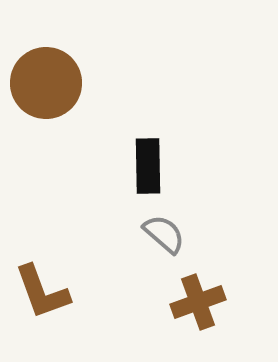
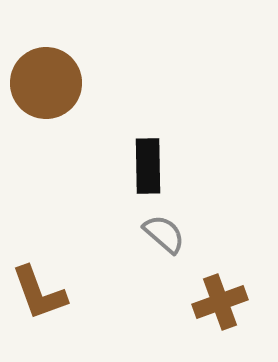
brown L-shape: moved 3 px left, 1 px down
brown cross: moved 22 px right
